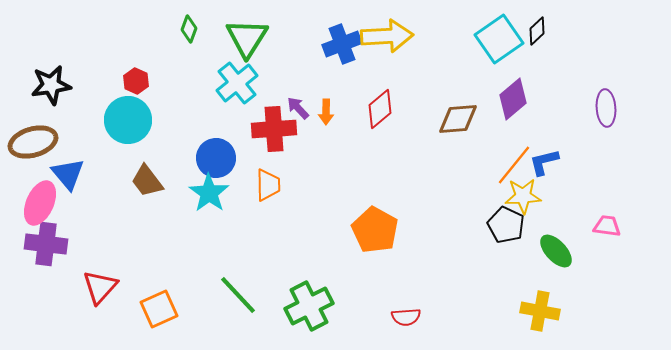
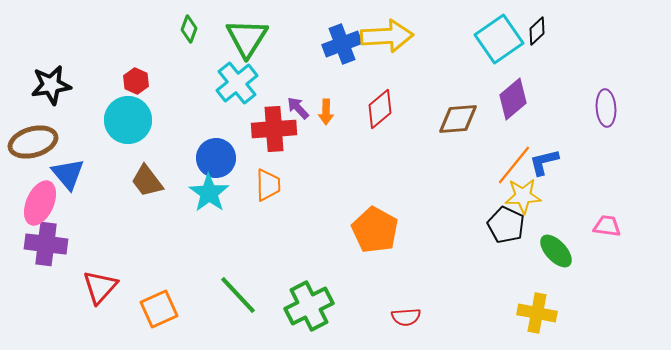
yellow cross: moved 3 px left, 2 px down
